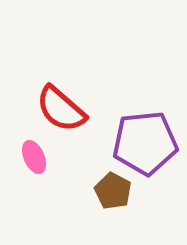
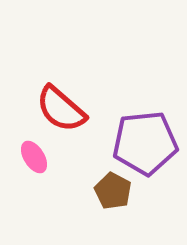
pink ellipse: rotated 8 degrees counterclockwise
